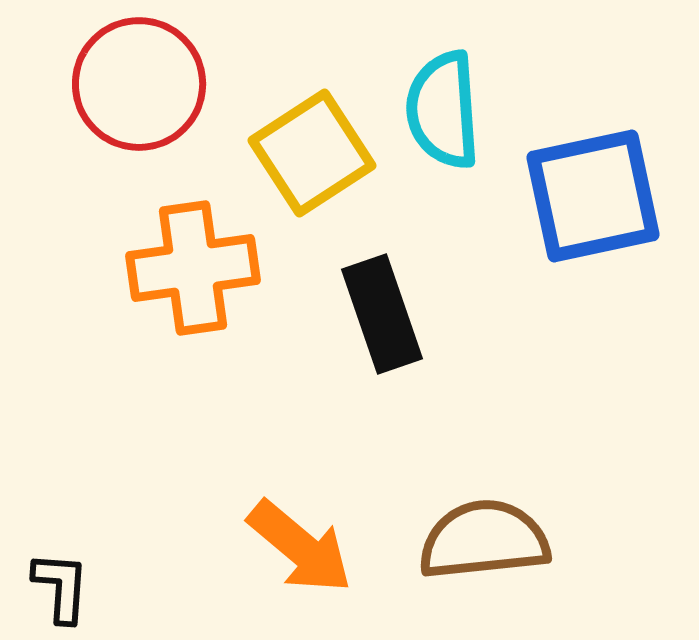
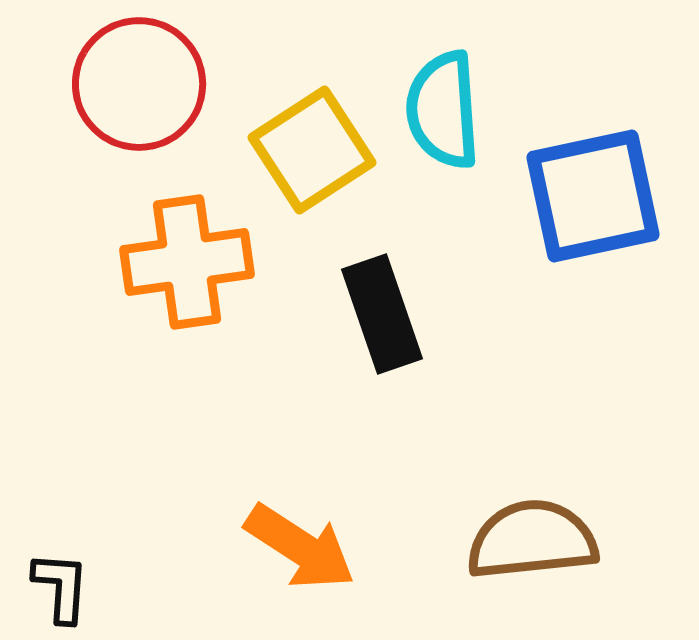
yellow square: moved 3 px up
orange cross: moved 6 px left, 6 px up
brown semicircle: moved 48 px right
orange arrow: rotated 7 degrees counterclockwise
